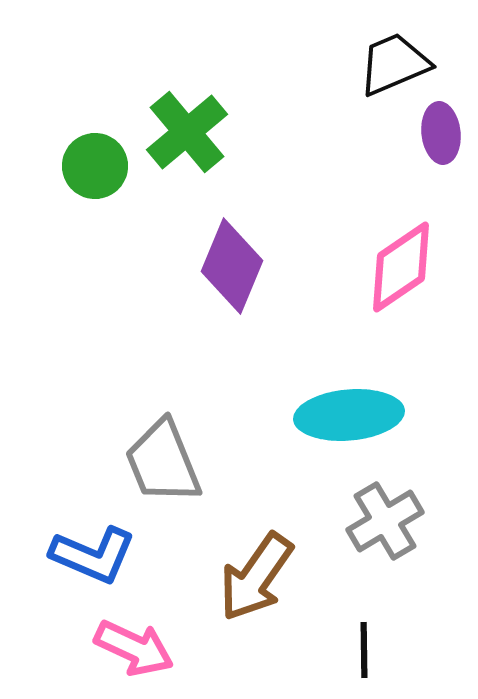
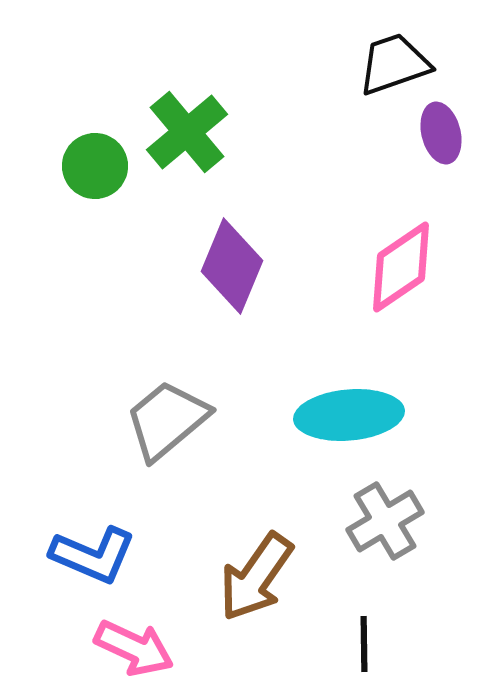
black trapezoid: rotated 4 degrees clockwise
purple ellipse: rotated 8 degrees counterclockwise
gray trapezoid: moved 4 px right, 42 px up; rotated 72 degrees clockwise
black line: moved 6 px up
